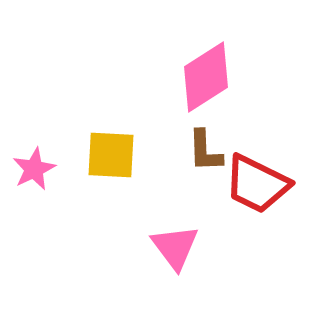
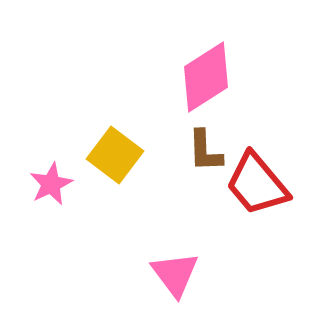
yellow square: moved 4 px right; rotated 34 degrees clockwise
pink star: moved 17 px right, 15 px down
red trapezoid: rotated 24 degrees clockwise
pink triangle: moved 27 px down
